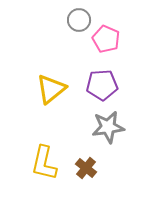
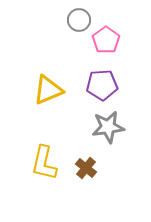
pink pentagon: moved 1 px down; rotated 12 degrees clockwise
yellow triangle: moved 3 px left, 1 px down; rotated 16 degrees clockwise
